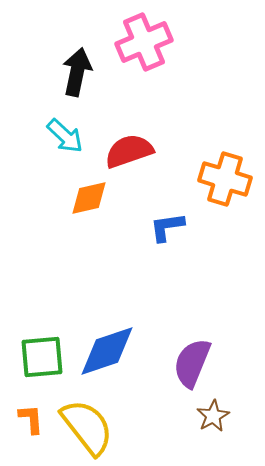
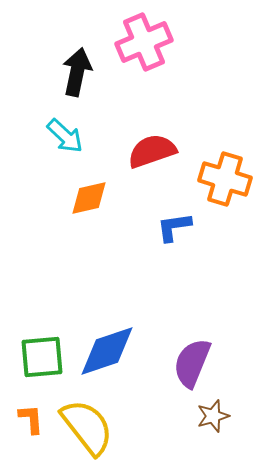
red semicircle: moved 23 px right
blue L-shape: moved 7 px right
brown star: rotated 12 degrees clockwise
